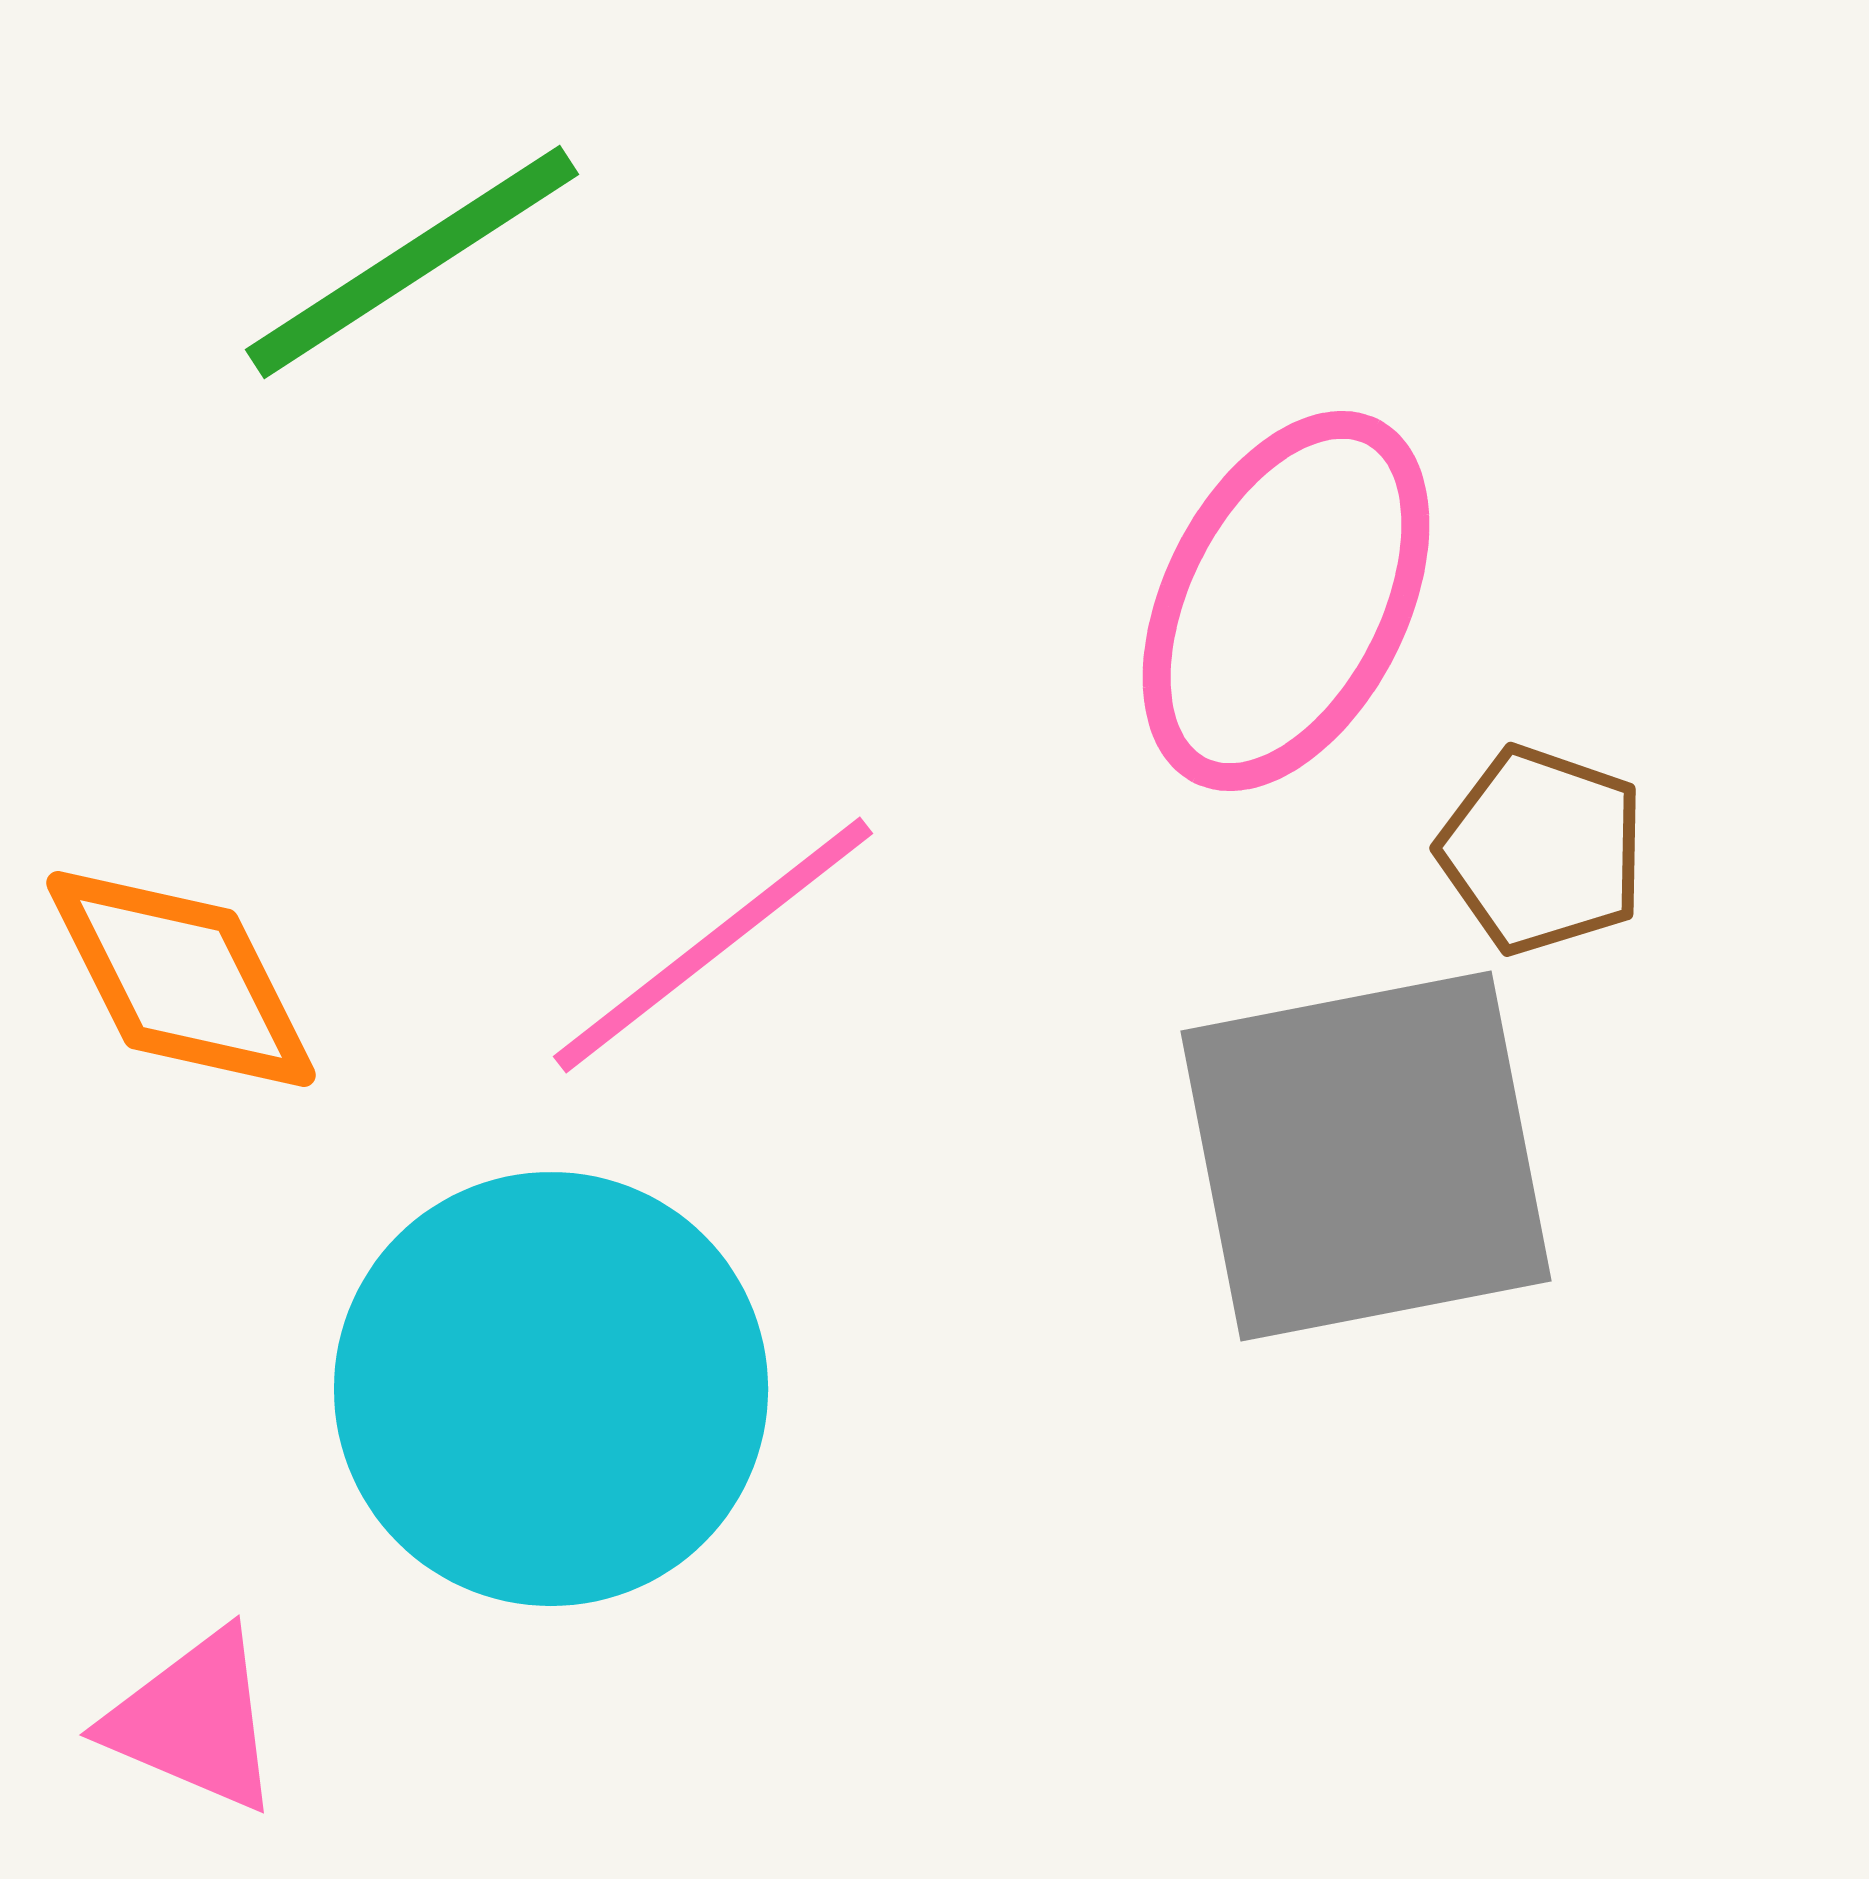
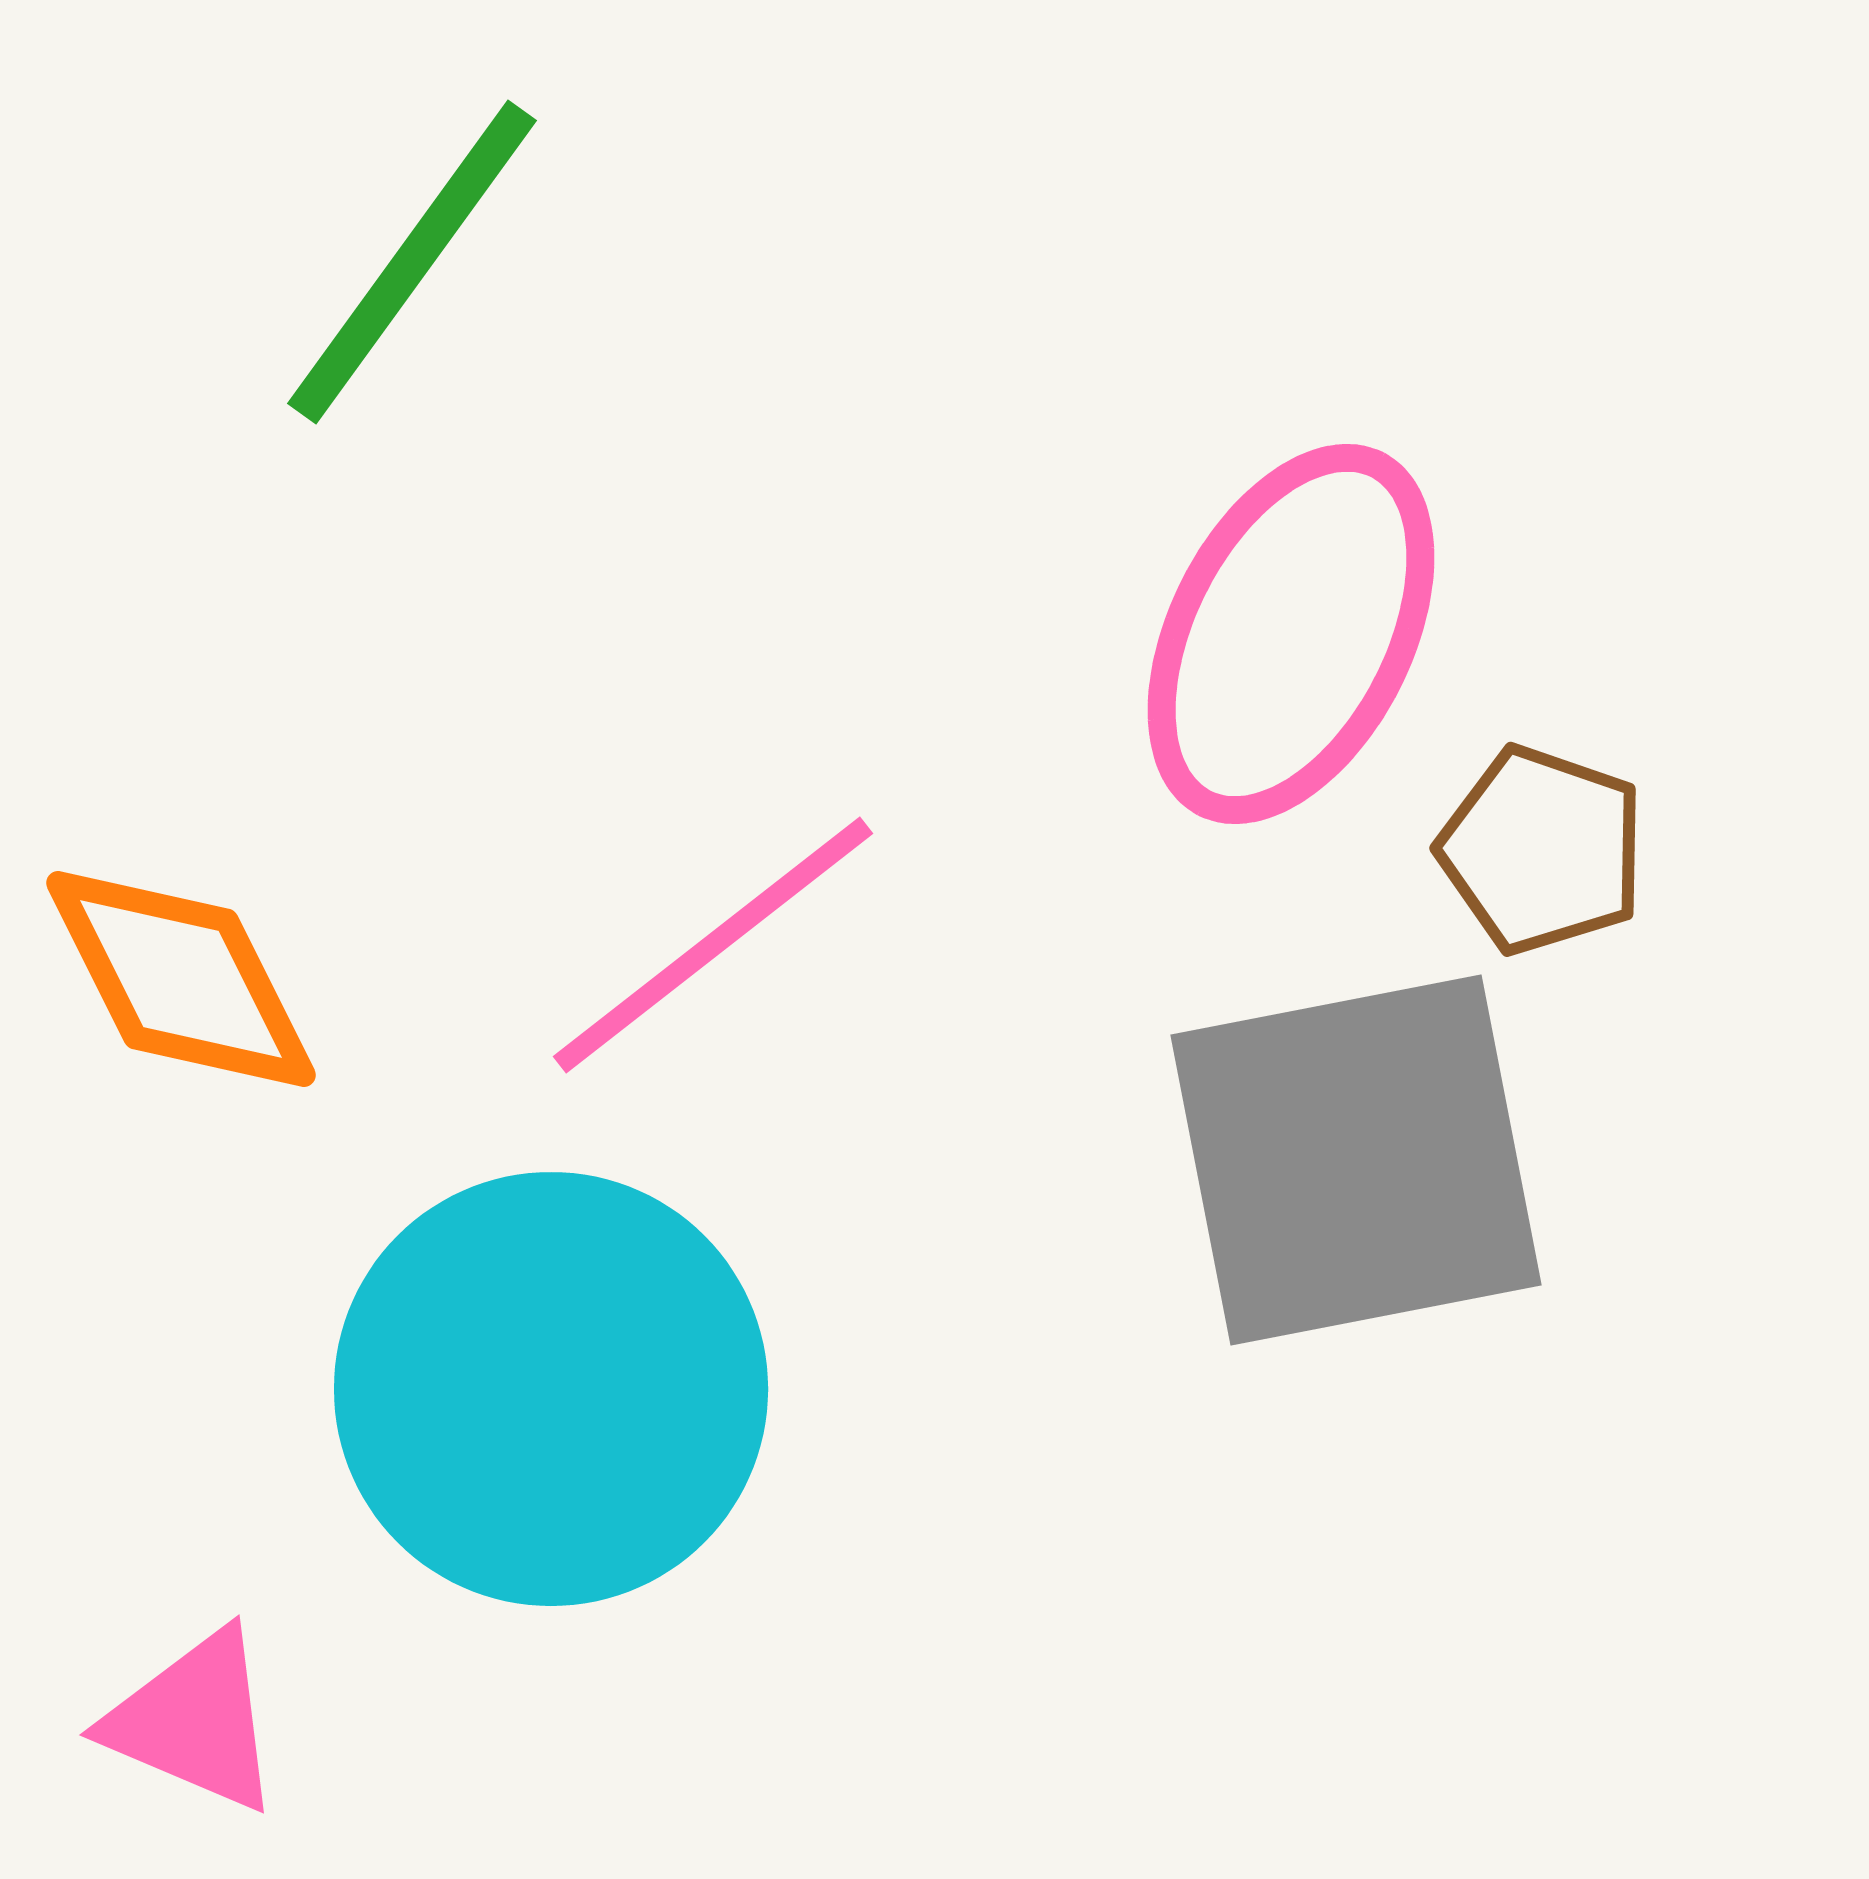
green line: rotated 21 degrees counterclockwise
pink ellipse: moved 5 px right, 33 px down
gray square: moved 10 px left, 4 px down
